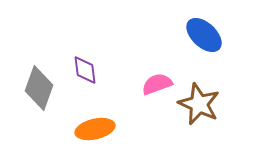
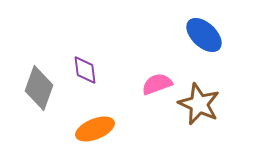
orange ellipse: rotated 9 degrees counterclockwise
